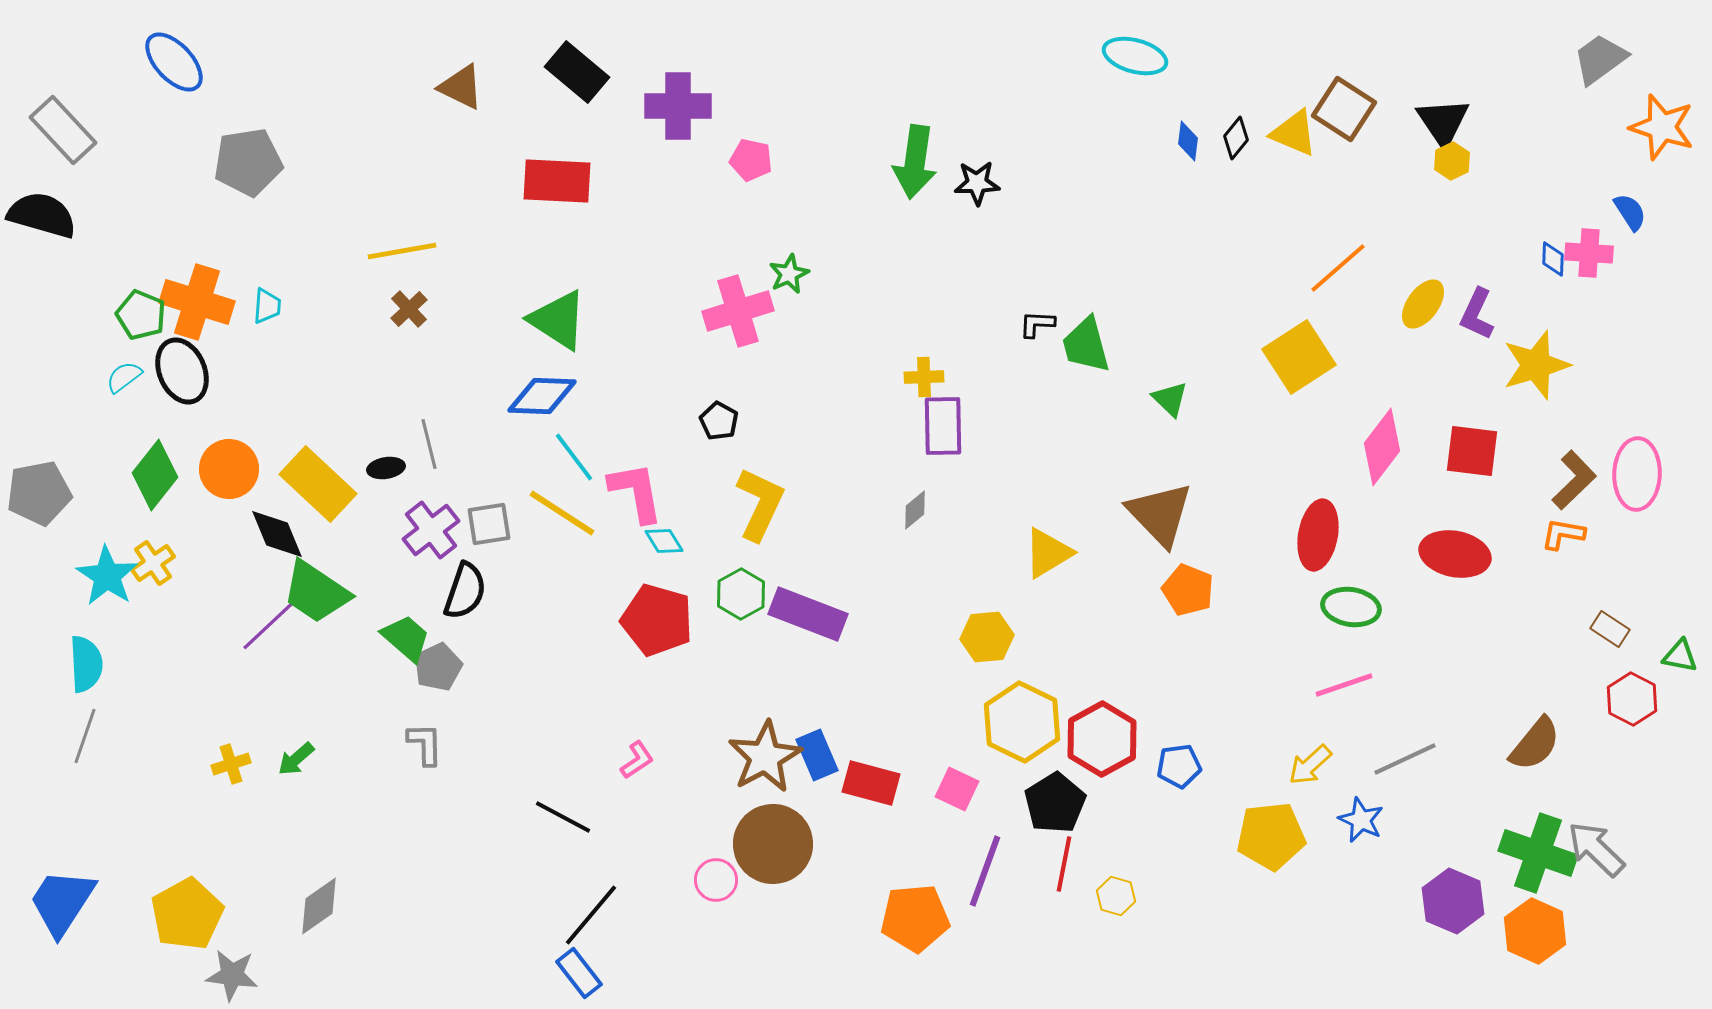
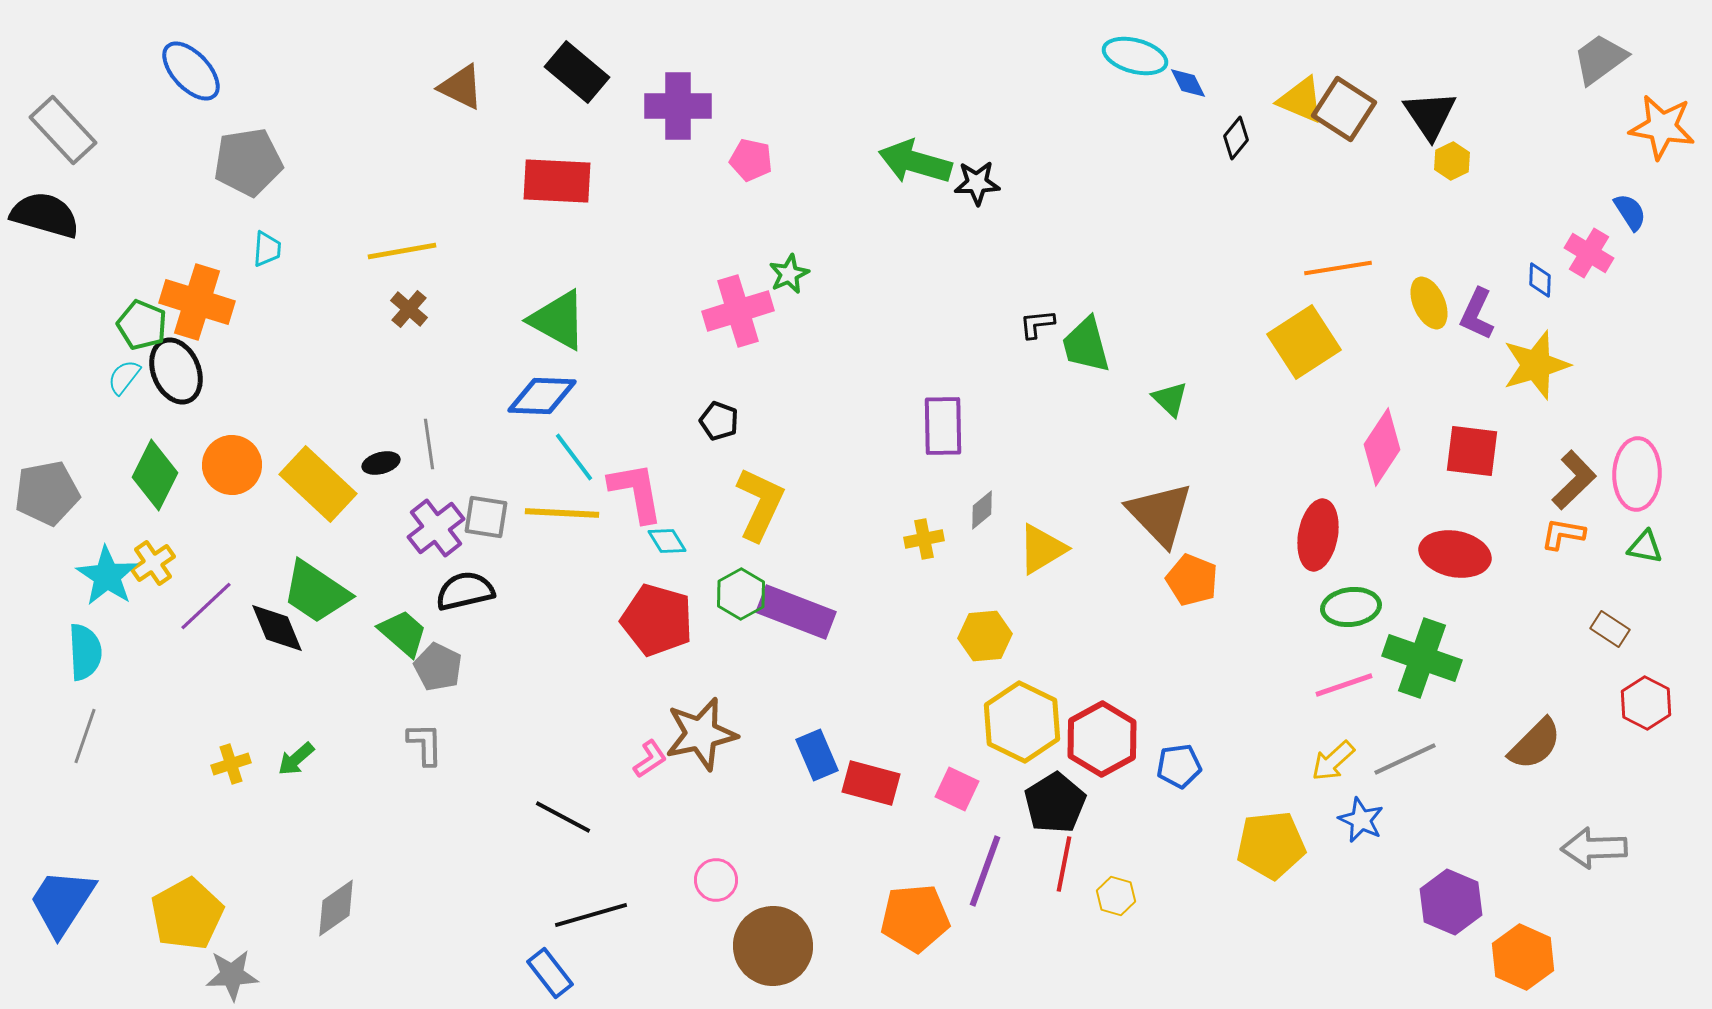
blue ellipse at (174, 62): moved 17 px right, 9 px down
black triangle at (1443, 122): moved 13 px left, 7 px up
orange star at (1662, 127): rotated 8 degrees counterclockwise
yellow triangle at (1294, 133): moved 7 px right, 33 px up
blue diamond at (1188, 141): moved 58 px up; rotated 33 degrees counterclockwise
green arrow at (915, 162): rotated 98 degrees clockwise
black semicircle at (42, 215): moved 3 px right
pink cross at (1589, 253): rotated 27 degrees clockwise
blue diamond at (1553, 259): moved 13 px left, 21 px down
orange line at (1338, 268): rotated 32 degrees clockwise
yellow ellipse at (1423, 304): moved 6 px right, 1 px up; rotated 60 degrees counterclockwise
cyan trapezoid at (267, 306): moved 57 px up
brown cross at (409, 309): rotated 6 degrees counterclockwise
green pentagon at (141, 315): moved 1 px right, 10 px down
green triangle at (558, 320): rotated 4 degrees counterclockwise
black L-shape at (1037, 324): rotated 9 degrees counterclockwise
yellow square at (1299, 357): moved 5 px right, 15 px up
black ellipse at (182, 371): moved 6 px left
cyan semicircle at (124, 377): rotated 15 degrees counterclockwise
yellow cross at (924, 377): moved 162 px down; rotated 9 degrees counterclockwise
black pentagon at (719, 421): rotated 9 degrees counterclockwise
gray line at (429, 444): rotated 6 degrees clockwise
pink diamond at (1382, 447): rotated 4 degrees counterclockwise
black ellipse at (386, 468): moved 5 px left, 5 px up; rotated 6 degrees counterclockwise
orange circle at (229, 469): moved 3 px right, 4 px up
green diamond at (155, 475): rotated 12 degrees counterclockwise
gray pentagon at (39, 493): moved 8 px right
gray diamond at (915, 510): moved 67 px right
yellow line at (562, 513): rotated 30 degrees counterclockwise
gray square at (489, 524): moved 3 px left, 7 px up; rotated 18 degrees clockwise
purple cross at (431, 530): moved 5 px right, 2 px up
black diamond at (277, 534): moved 94 px down
cyan diamond at (664, 541): moved 3 px right
yellow triangle at (1048, 553): moved 6 px left, 4 px up
orange pentagon at (1188, 590): moved 4 px right, 10 px up
black semicircle at (465, 591): rotated 122 degrees counterclockwise
green ellipse at (1351, 607): rotated 16 degrees counterclockwise
purple rectangle at (808, 614): moved 12 px left, 2 px up
purple line at (268, 626): moved 62 px left, 20 px up
yellow hexagon at (987, 637): moved 2 px left, 1 px up
green trapezoid at (406, 638): moved 3 px left, 5 px up
green triangle at (1680, 656): moved 35 px left, 109 px up
cyan semicircle at (86, 664): moved 1 px left, 12 px up
gray pentagon at (438, 667): rotated 21 degrees counterclockwise
red hexagon at (1632, 699): moved 14 px right, 4 px down
brown semicircle at (1535, 744): rotated 6 degrees clockwise
brown star at (765, 757): moved 64 px left, 23 px up; rotated 16 degrees clockwise
pink L-shape at (637, 760): moved 13 px right, 1 px up
yellow arrow at (1310, 765): moved 23 px right, 4 px up
yellow pentagon at (1271, 836): moved 9 px down
brown circle at (773, 844): moved 102 px down
gray arrow at (1596, 849): moved 2 px left, 1 px up; rotated 46 degrees counterclockwise
green cross at (1538, 853): moved 116 px left, 195 px up
purple hexagon at (1453, 901): moved 2 px left, 1 px down
gray diamond at (319, 906): moved 17 px right, 2 px down
black line at (591, 915): rotated 34 degrees clockwise
orange hexagon at (1535, 931): moved 12 px left, 26 px down
blue rectangle at (579, 973): moved 29 px left
gray star at (232, 975): rotated 10 degrees counterclockwise
